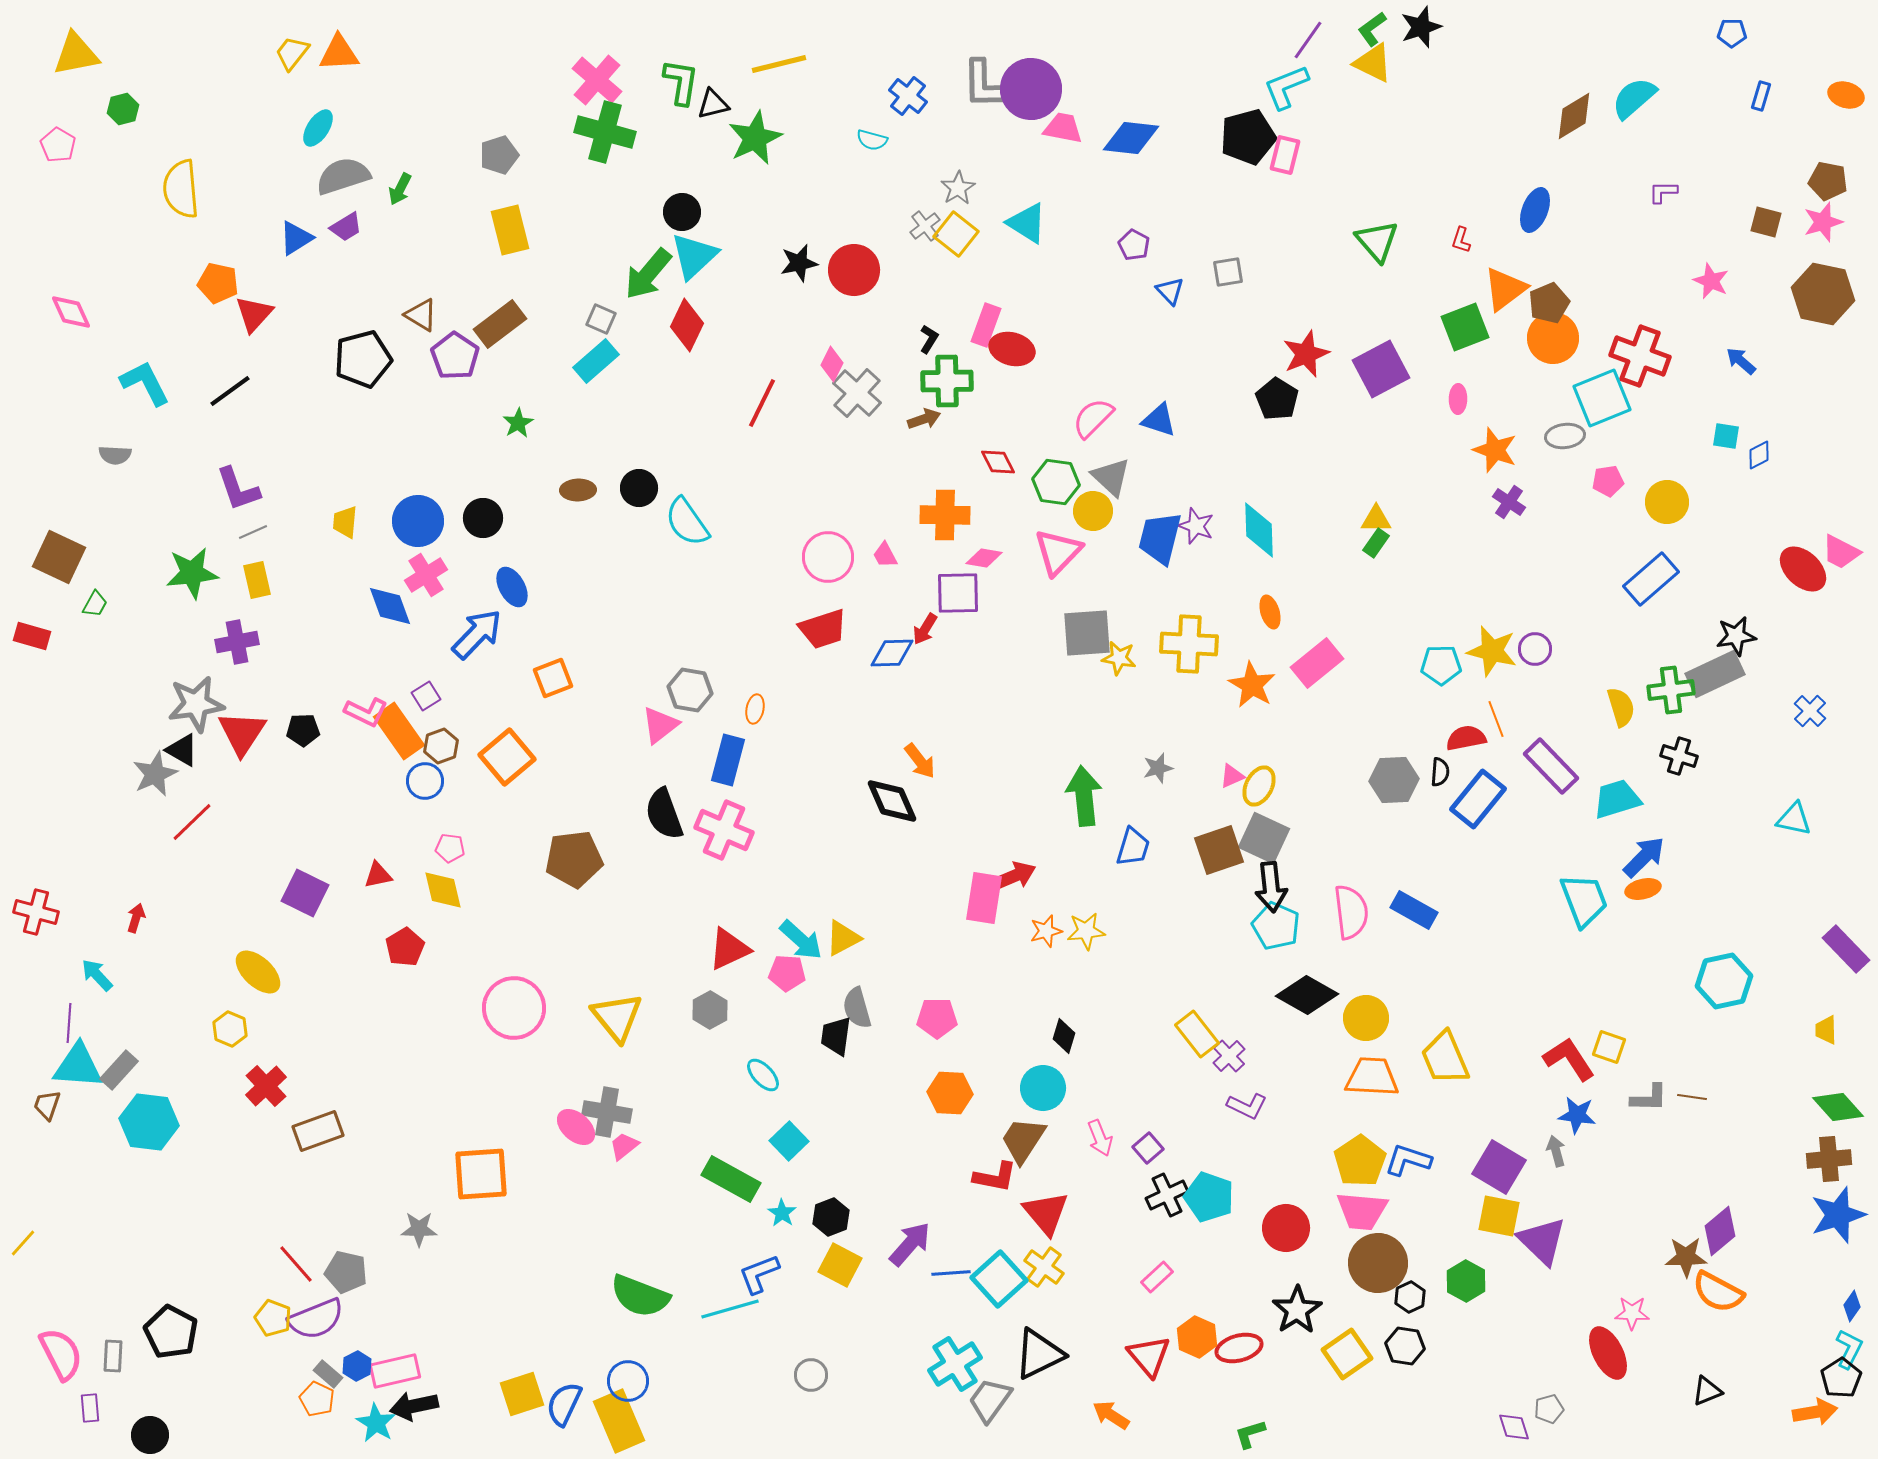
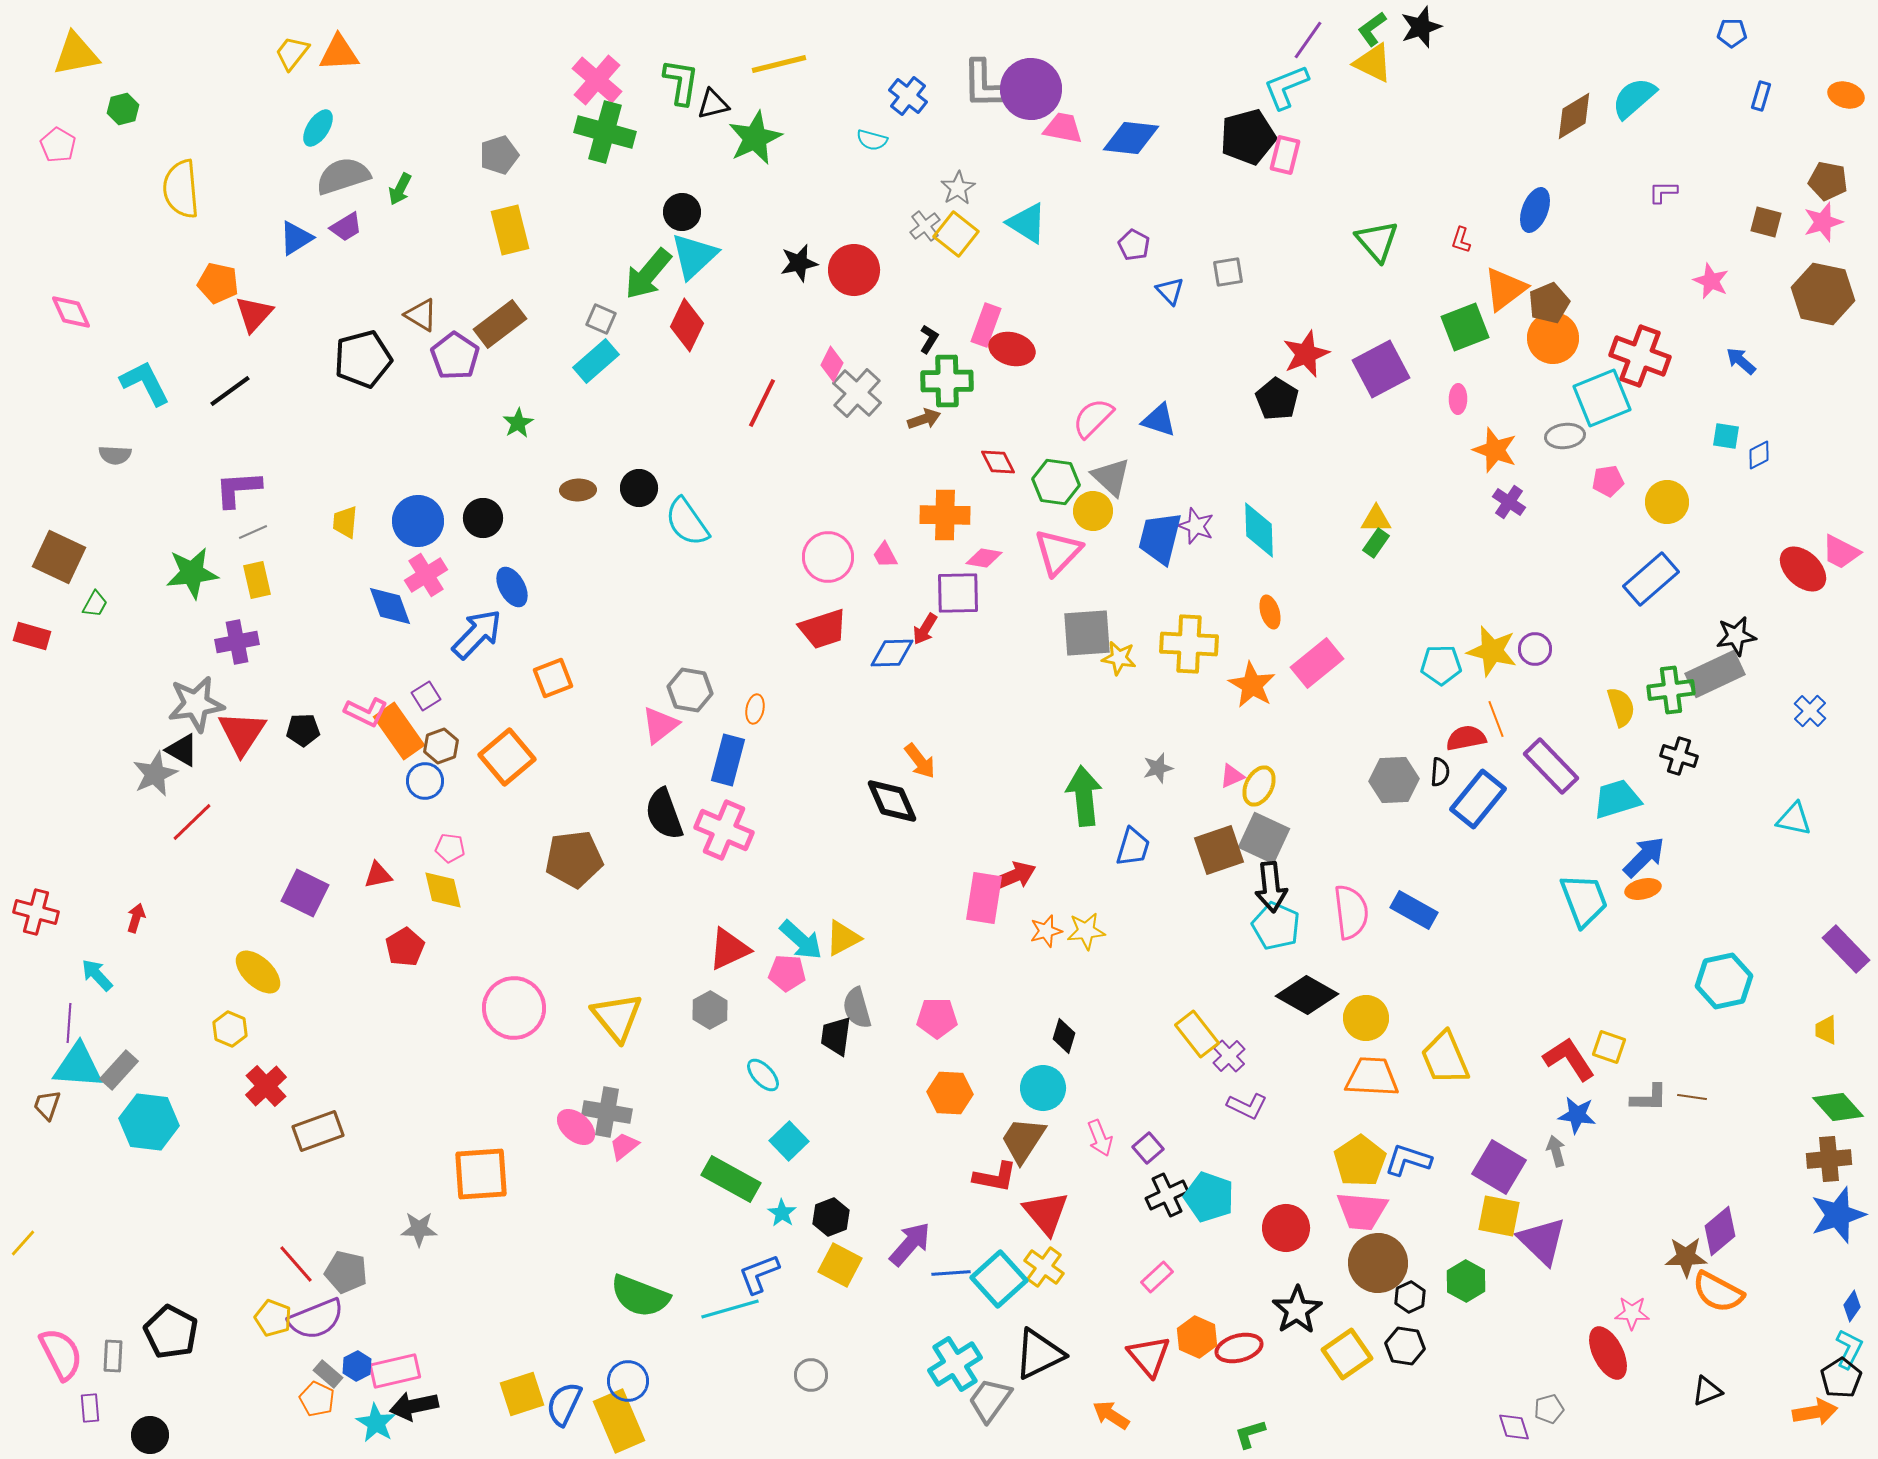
purple L-shape at (238, 489): rotated 105 degrees clockwise
